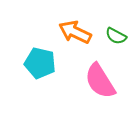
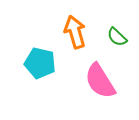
orange arrow: rotated 48 degrees clockwise
green semicircle: moved 1 px right, 1 px down; rotated 15 degrees clockwise
